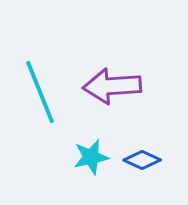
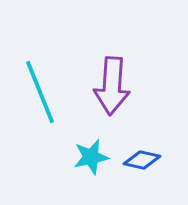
purple arrow: rotated 82 degrees counterclockwise
blue diamond: rotated 12 degrees counterclockwise
